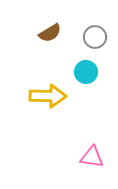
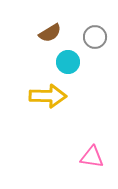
cyan circle: moved 18 px left, 10 px up
